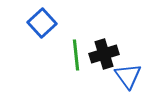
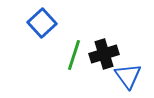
green line: moved 2 px left; rotated 24 degrees clockwise
